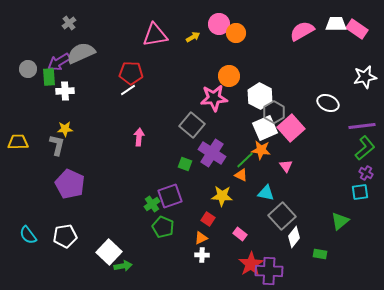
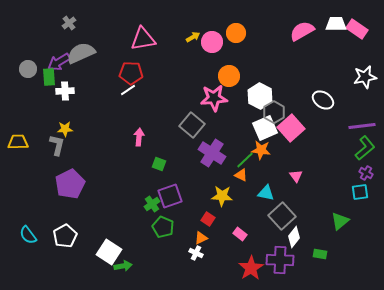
pink circle at (219, 24): moved 7 px left, 18 px down
pink triangle at (155, 35): moved 12 px left, 4 px down
white ellipse at (328, 103): moved 5 px left, 3 px up; rotated 10 degrees clockwise
green square at (185, 164): moved 26 px left
pink triangle at (286, 166): moved 10 px right, 10 px down
purple pentagon at (70, 184): rotated 20 degrees clockwise
white pentagon at (65, 236): rotated 20 degrees counterclockwise
white square at (109, 252): rotated 10 degrees counterclockwise
white cross at (202, 255): moved 6 px left, 2 px up; rotated 24 degrees clockwise
red star at (251, 264): moved 4 px down
purple cross at (269, 271): moved 11 px right, 11 px up
